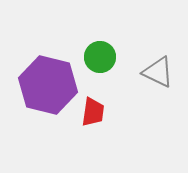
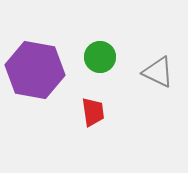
purple hexagon: moved 13 px left, 15 px up; rotated 4 degrees counterclockwise
red trapezoid: rotated 16 degrees counterclockwise
